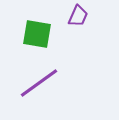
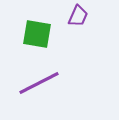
purple line: rotated 9 degrees clockwise
